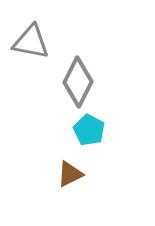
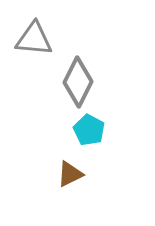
gray triangle: moved 3 px right, 3 px up; rotated 6 degrees counterclockwise
